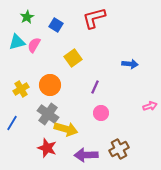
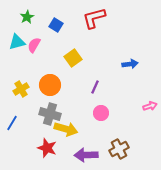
blue arrow: rotated 14 degrees counterclockwise
gray cross: moved 2 px right; rotated 20 degrees counterclockwise
